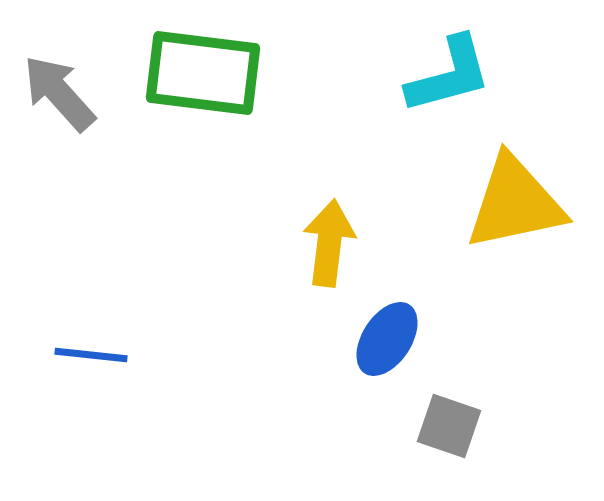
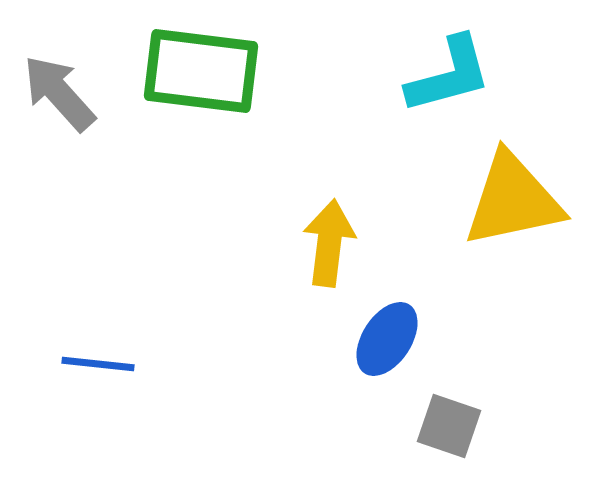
green rectangle: moved 2 px left, 2 px up
yellow triangle: moved 2 px left, 3 px up
blue line: moved 7 px right, 9 px down
